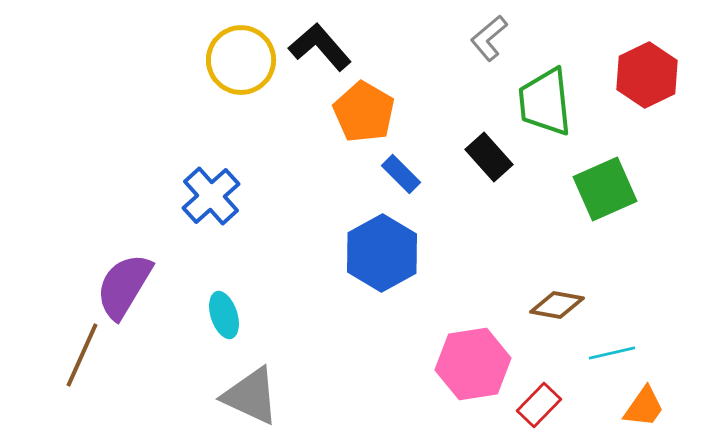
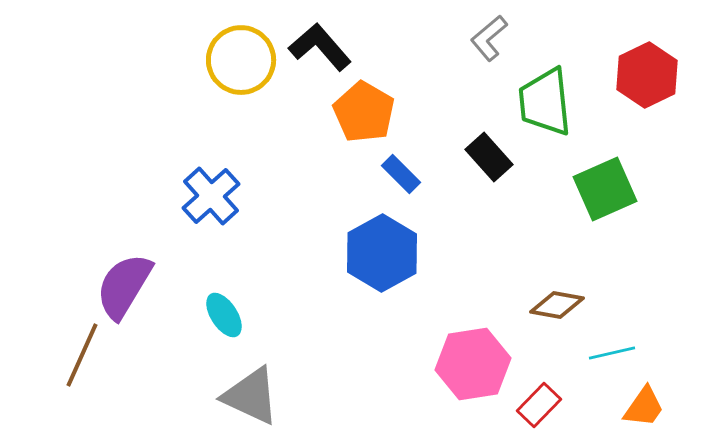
cyan ellipse: rotated 15 degrees counterclockwise
